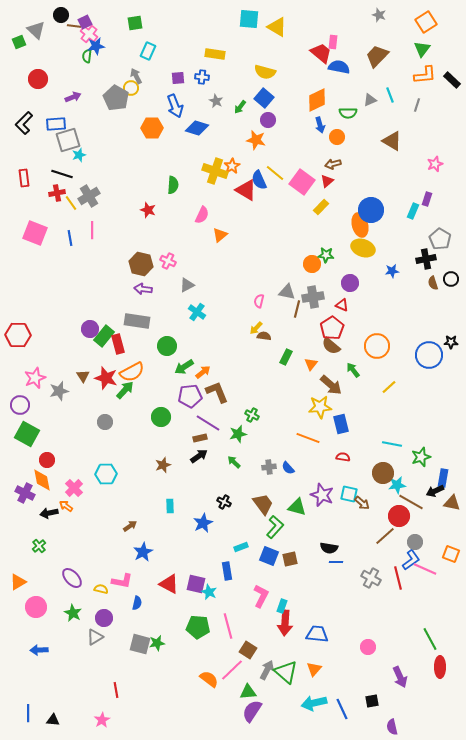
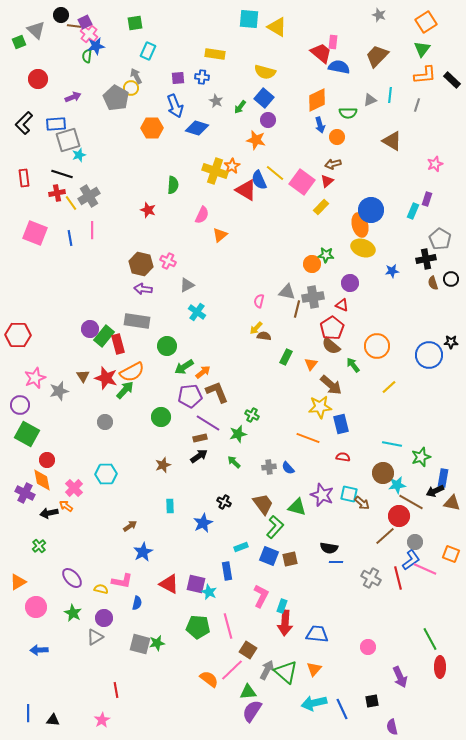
cyan line at (390, 95): rotated 28 degrees clockwise
green arrow at (353, 370): moved 5 px up
